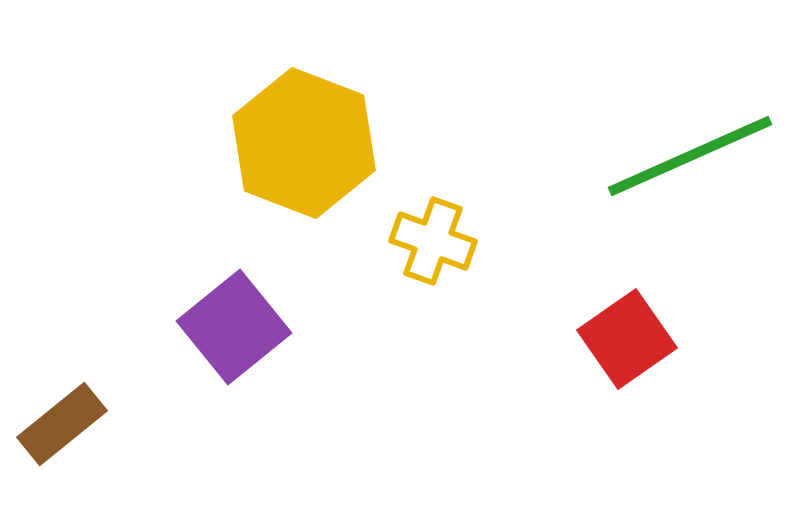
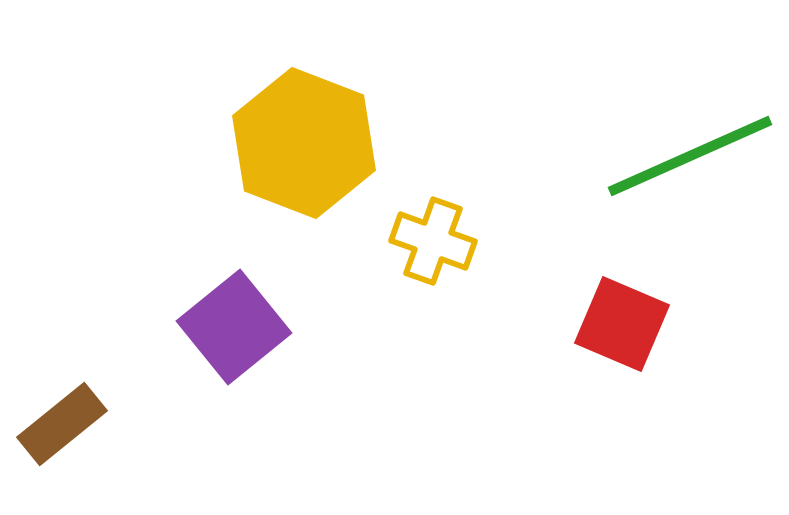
red square: moved 5 px left, 15 px up; rotated 32 degrees counterclockwise
